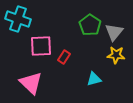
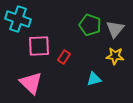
green pentagon: rotated 15 degrees counterclockwise
gray triangle: moved 1 px right, 3 px up
pink square: moved 2 px left
yellow star: moved 1 px left, 1 px down
